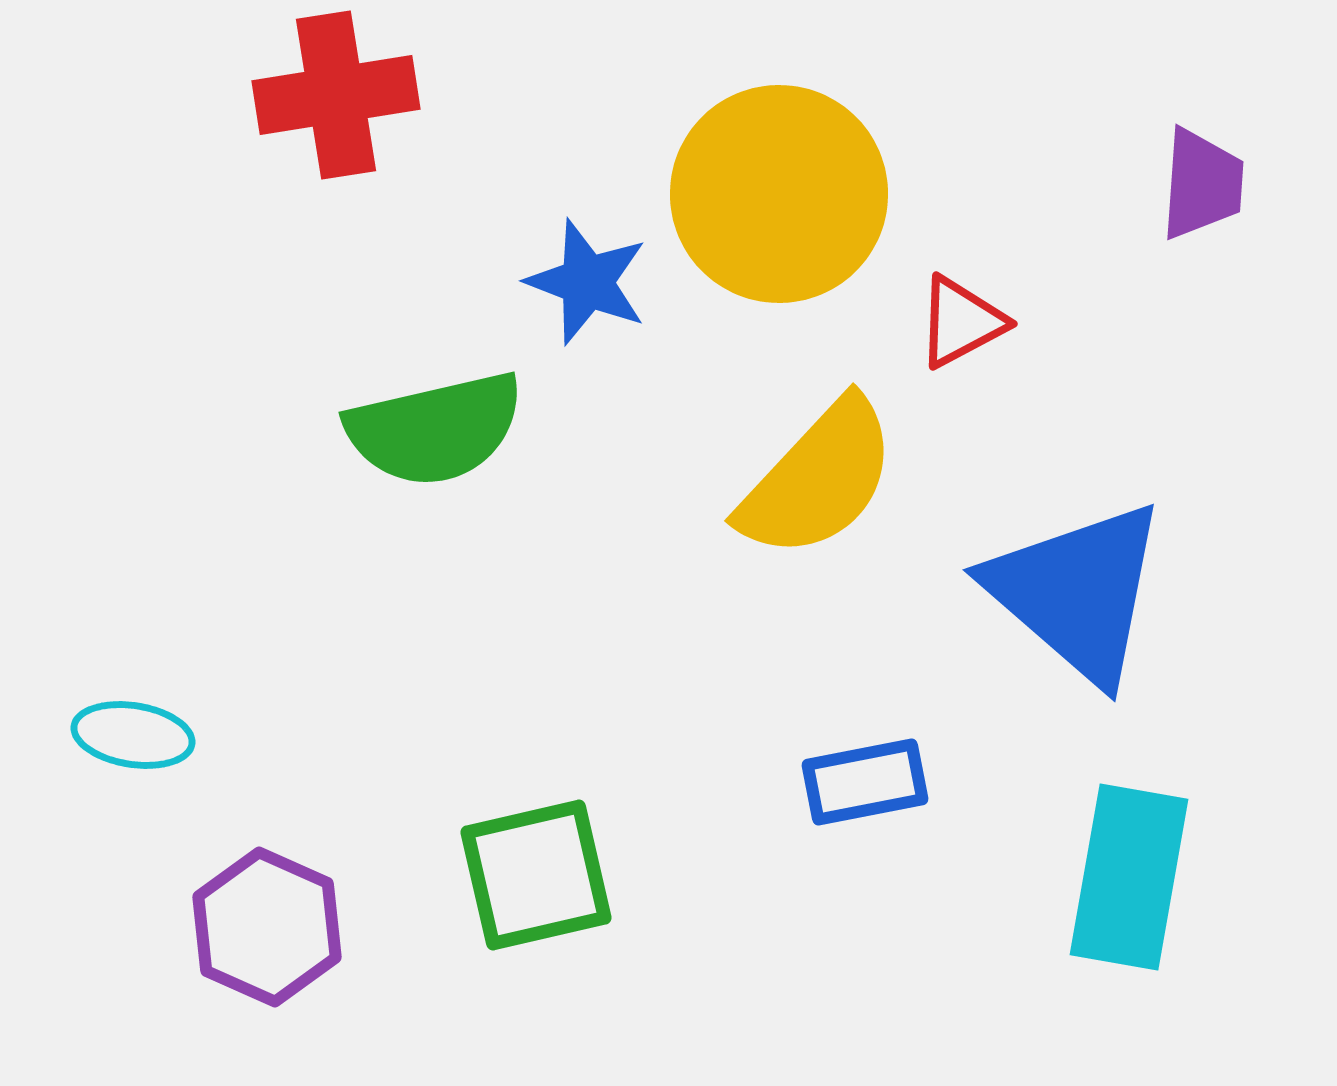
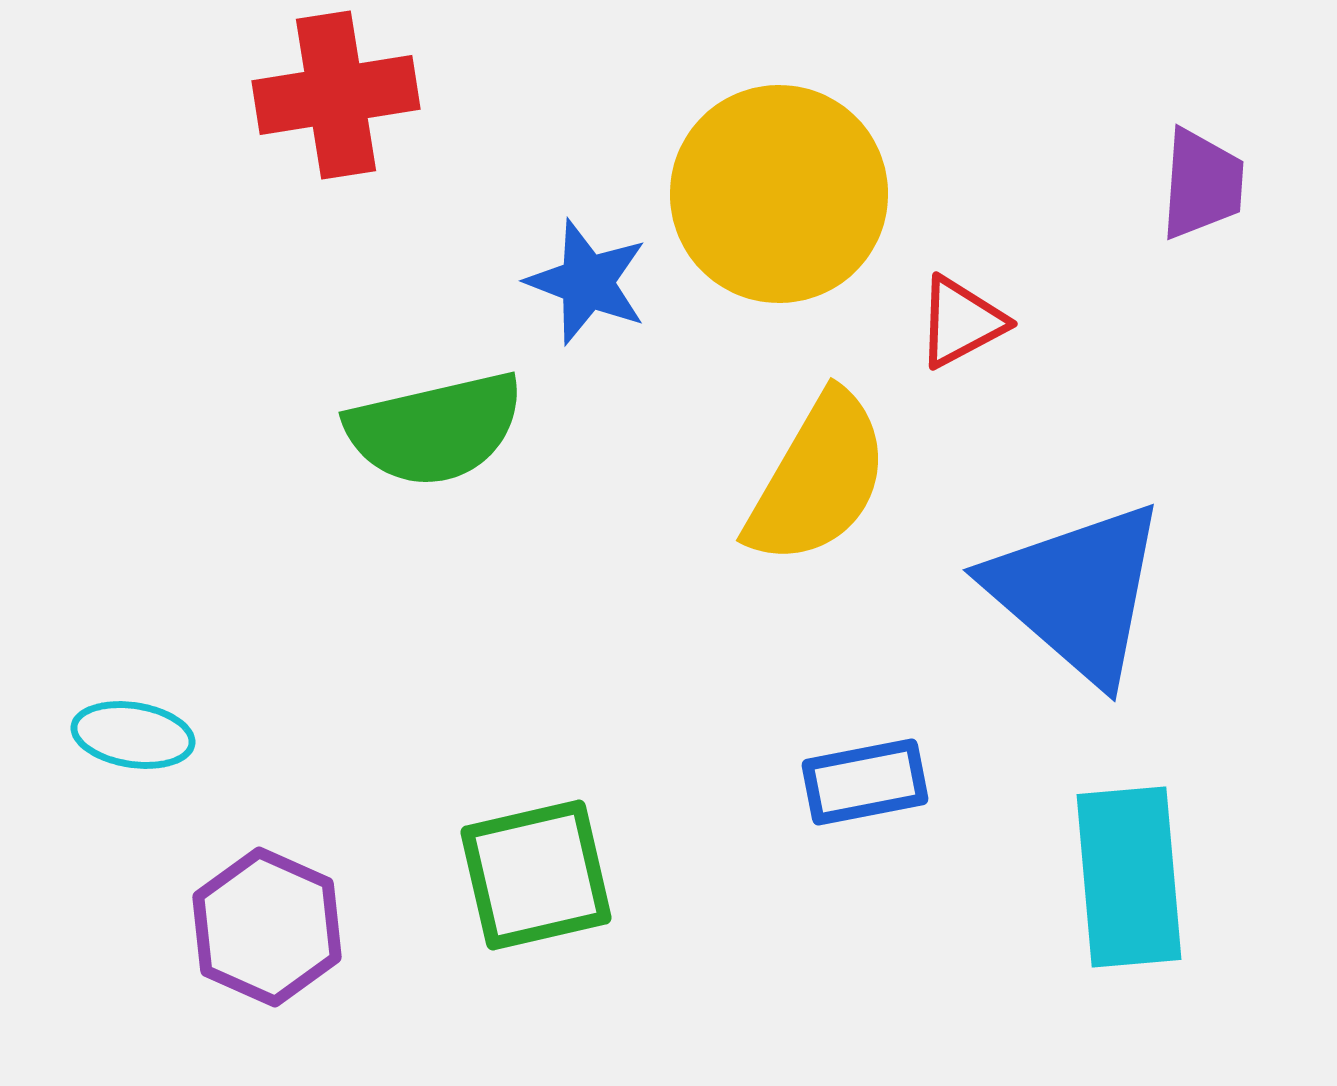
yellow semicircle: rotated 13 degrees counterclockwise
cyan rectangle: rotated 15 degrees counterclockwise
